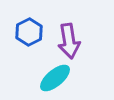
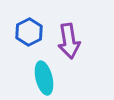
cyan ellipse: moved 11 px left; rotated 64 degrees counterclockwise
